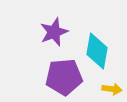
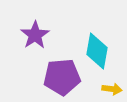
purple star: moved 19 px left, 3 px down; rotated 12 degrees counterclockwise
purple pentagon: moved 2 px left
